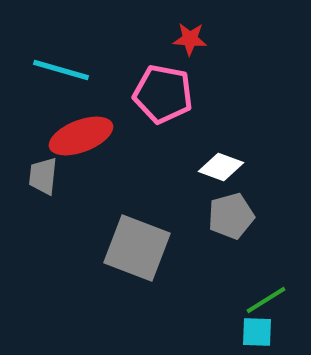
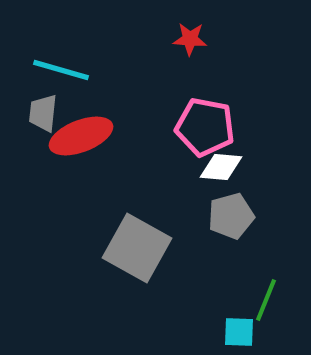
pink pentagon: moved 42 px right, 33 px down
white diamond: rotated 15 degrees counterclockwise
gray trapezoid: moved 63 px up
gray square: rotated 8 degrees clockwise
green line: rotated 36 degrees counterclockwise
cyan square: moved 18 px left
